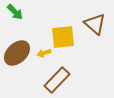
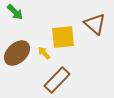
yellow arrow: rotated 64 degrees clockwise
